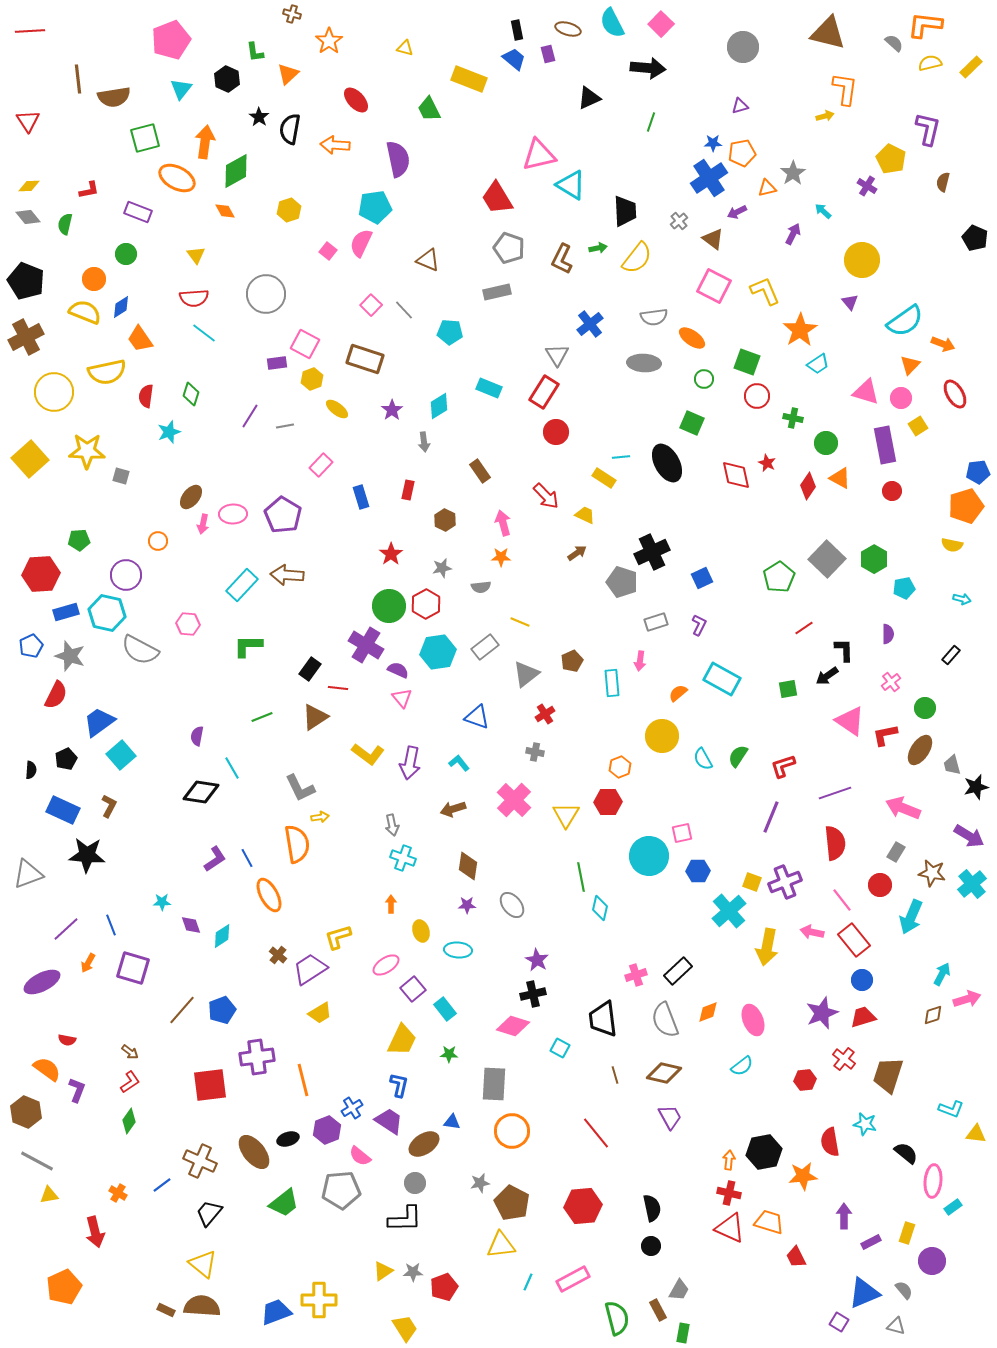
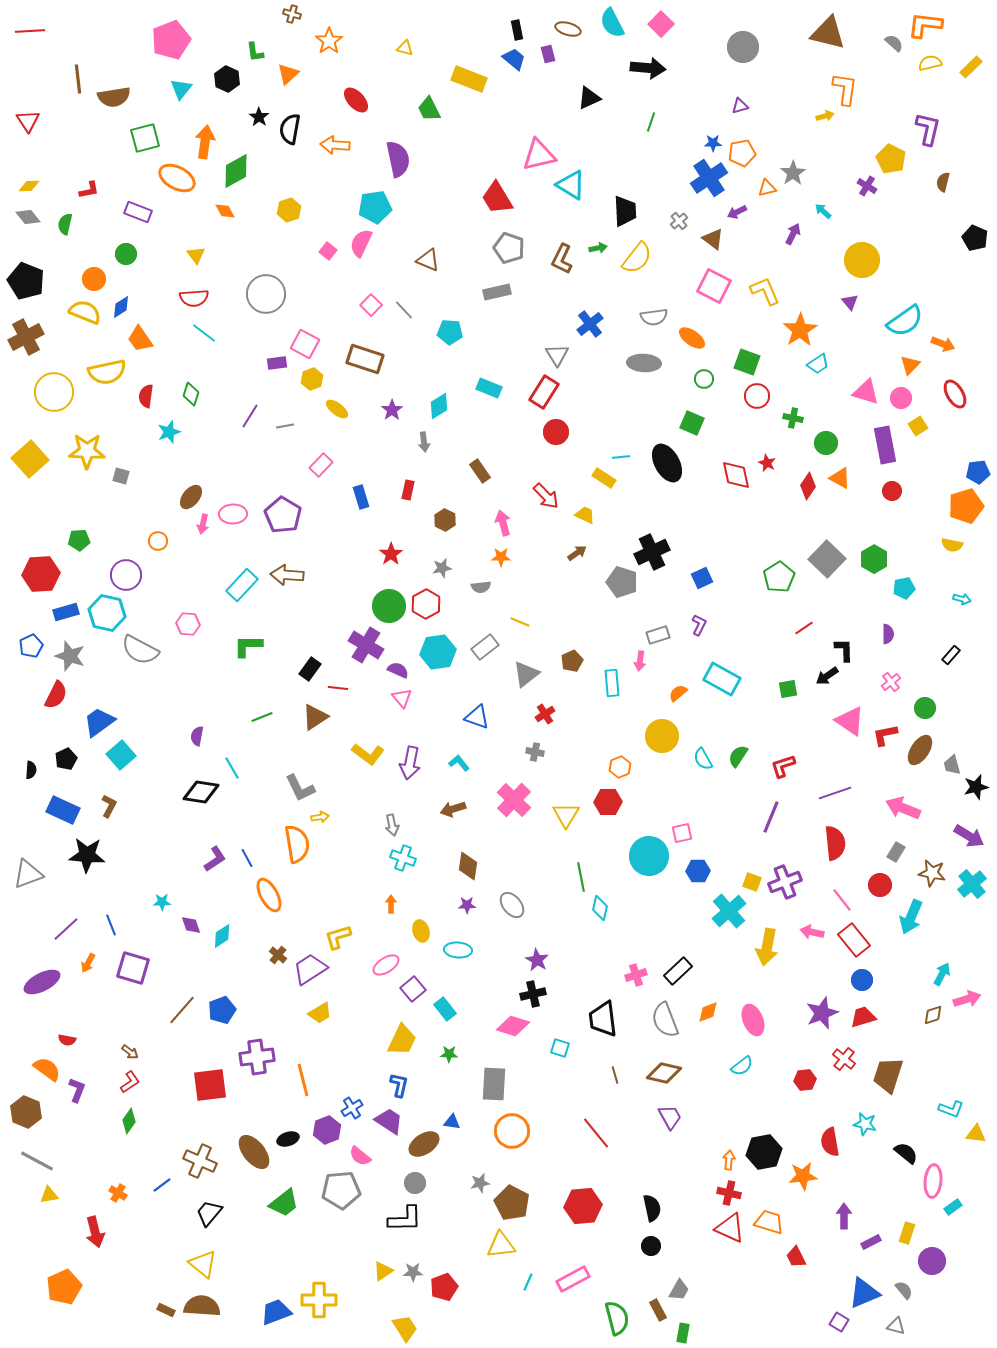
gray rectangle at (656, 622): moved 2 px right, 13 px down
cyan square at (560, 1048): rotated 12 degrees counterclockwise
